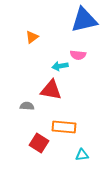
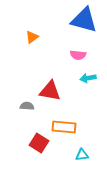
blue triangle: rotated 28 degrees clockwise
cyan arrow: moved 28 px right, 12 px down
red triangle: moved 1 px left, 1 px down
